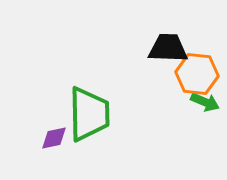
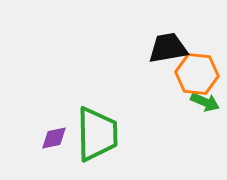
black trapezoid: rotated 12 degrees counterclockwise
green trapezoid: moved 8 px right, 20 px down
